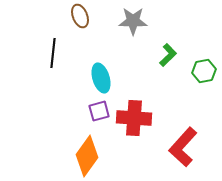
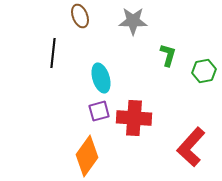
green L-shape: rotated 30 degrees counterclockwise
red L-shape: moved 8 px right
